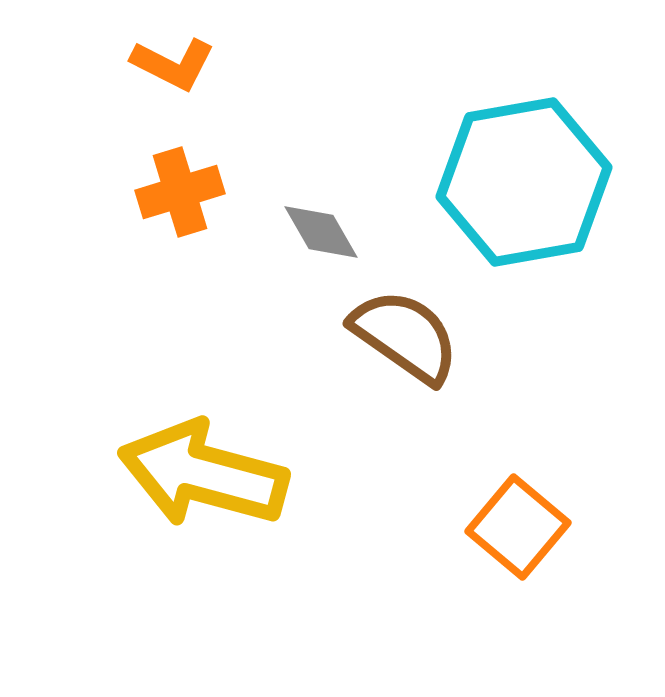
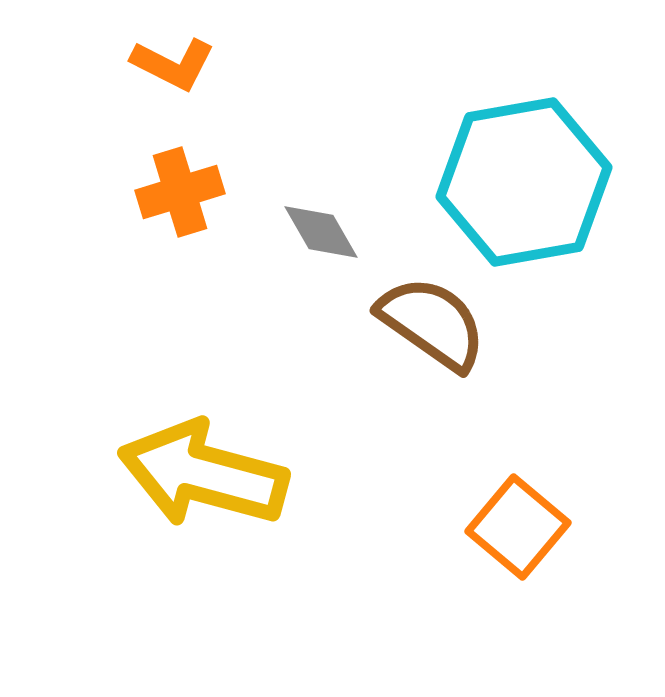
brown semicircle: moved 27 px right, 13 px up
